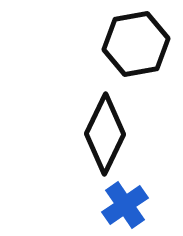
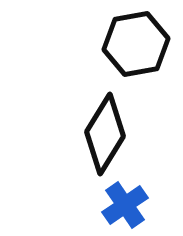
black diamond: rotated 6 degrees clockwise
